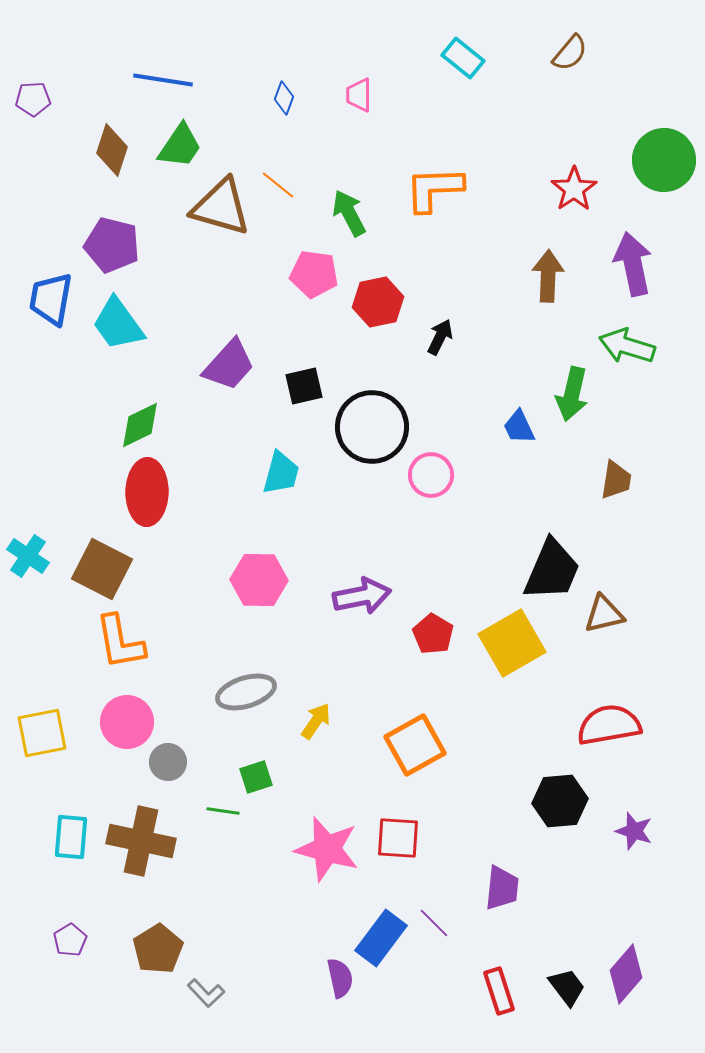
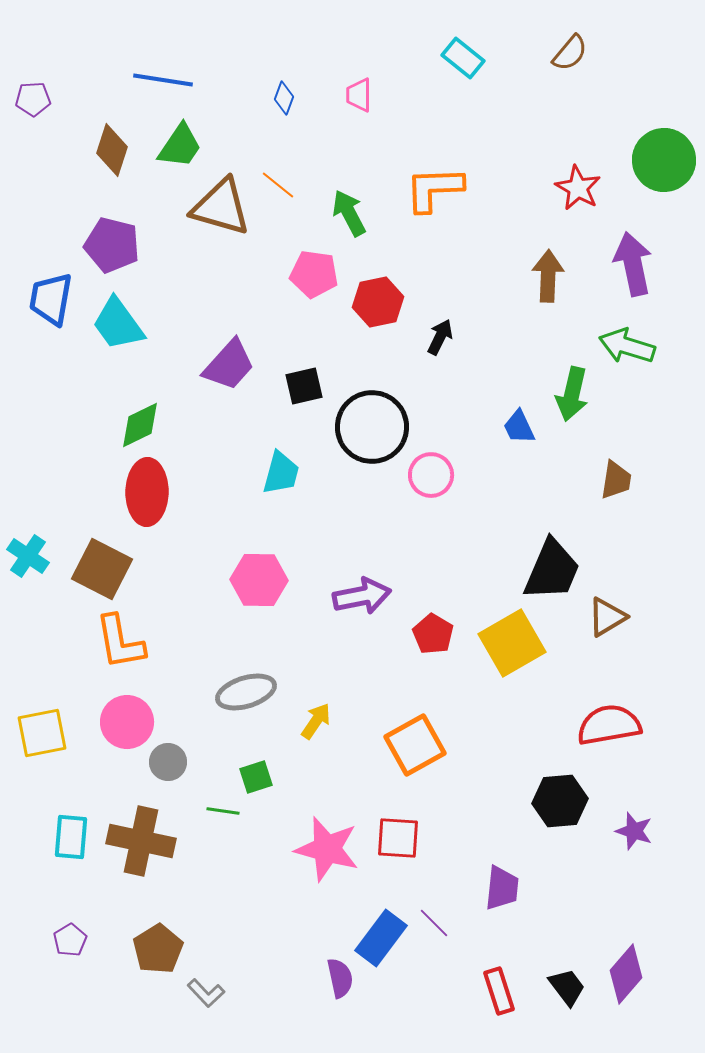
red star at (574, 189): moved 4 px right, 1 px up; rotated 9 degrees counterclockwise
brown triangle at (604, 614): moved 3 px right, 3 px down; rotated 18 degrees counterclockwise
